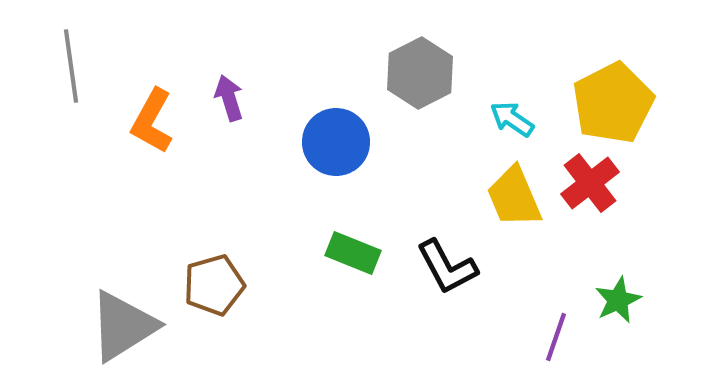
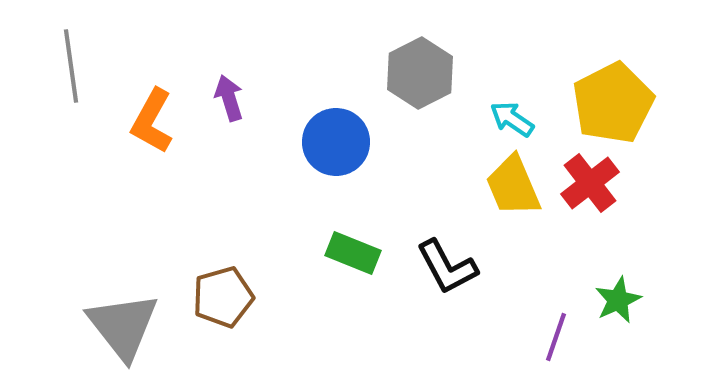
yellow trapezoid: moved 1 px left, 11 px up
brown pentagon: moved 9 px right, 12 px down
gray triangle: rotated 36 degrees counterclockwise
